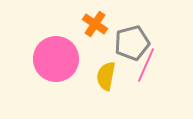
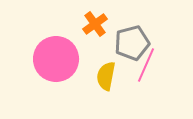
orange cross: rotated 20 degrees clockwise
